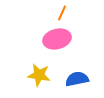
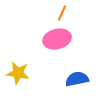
yellow star: moved 21 px left, 2 px up
